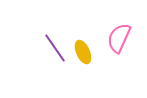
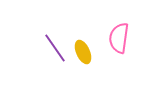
pink semicircle: rotated 16 degrees counterclockwise
